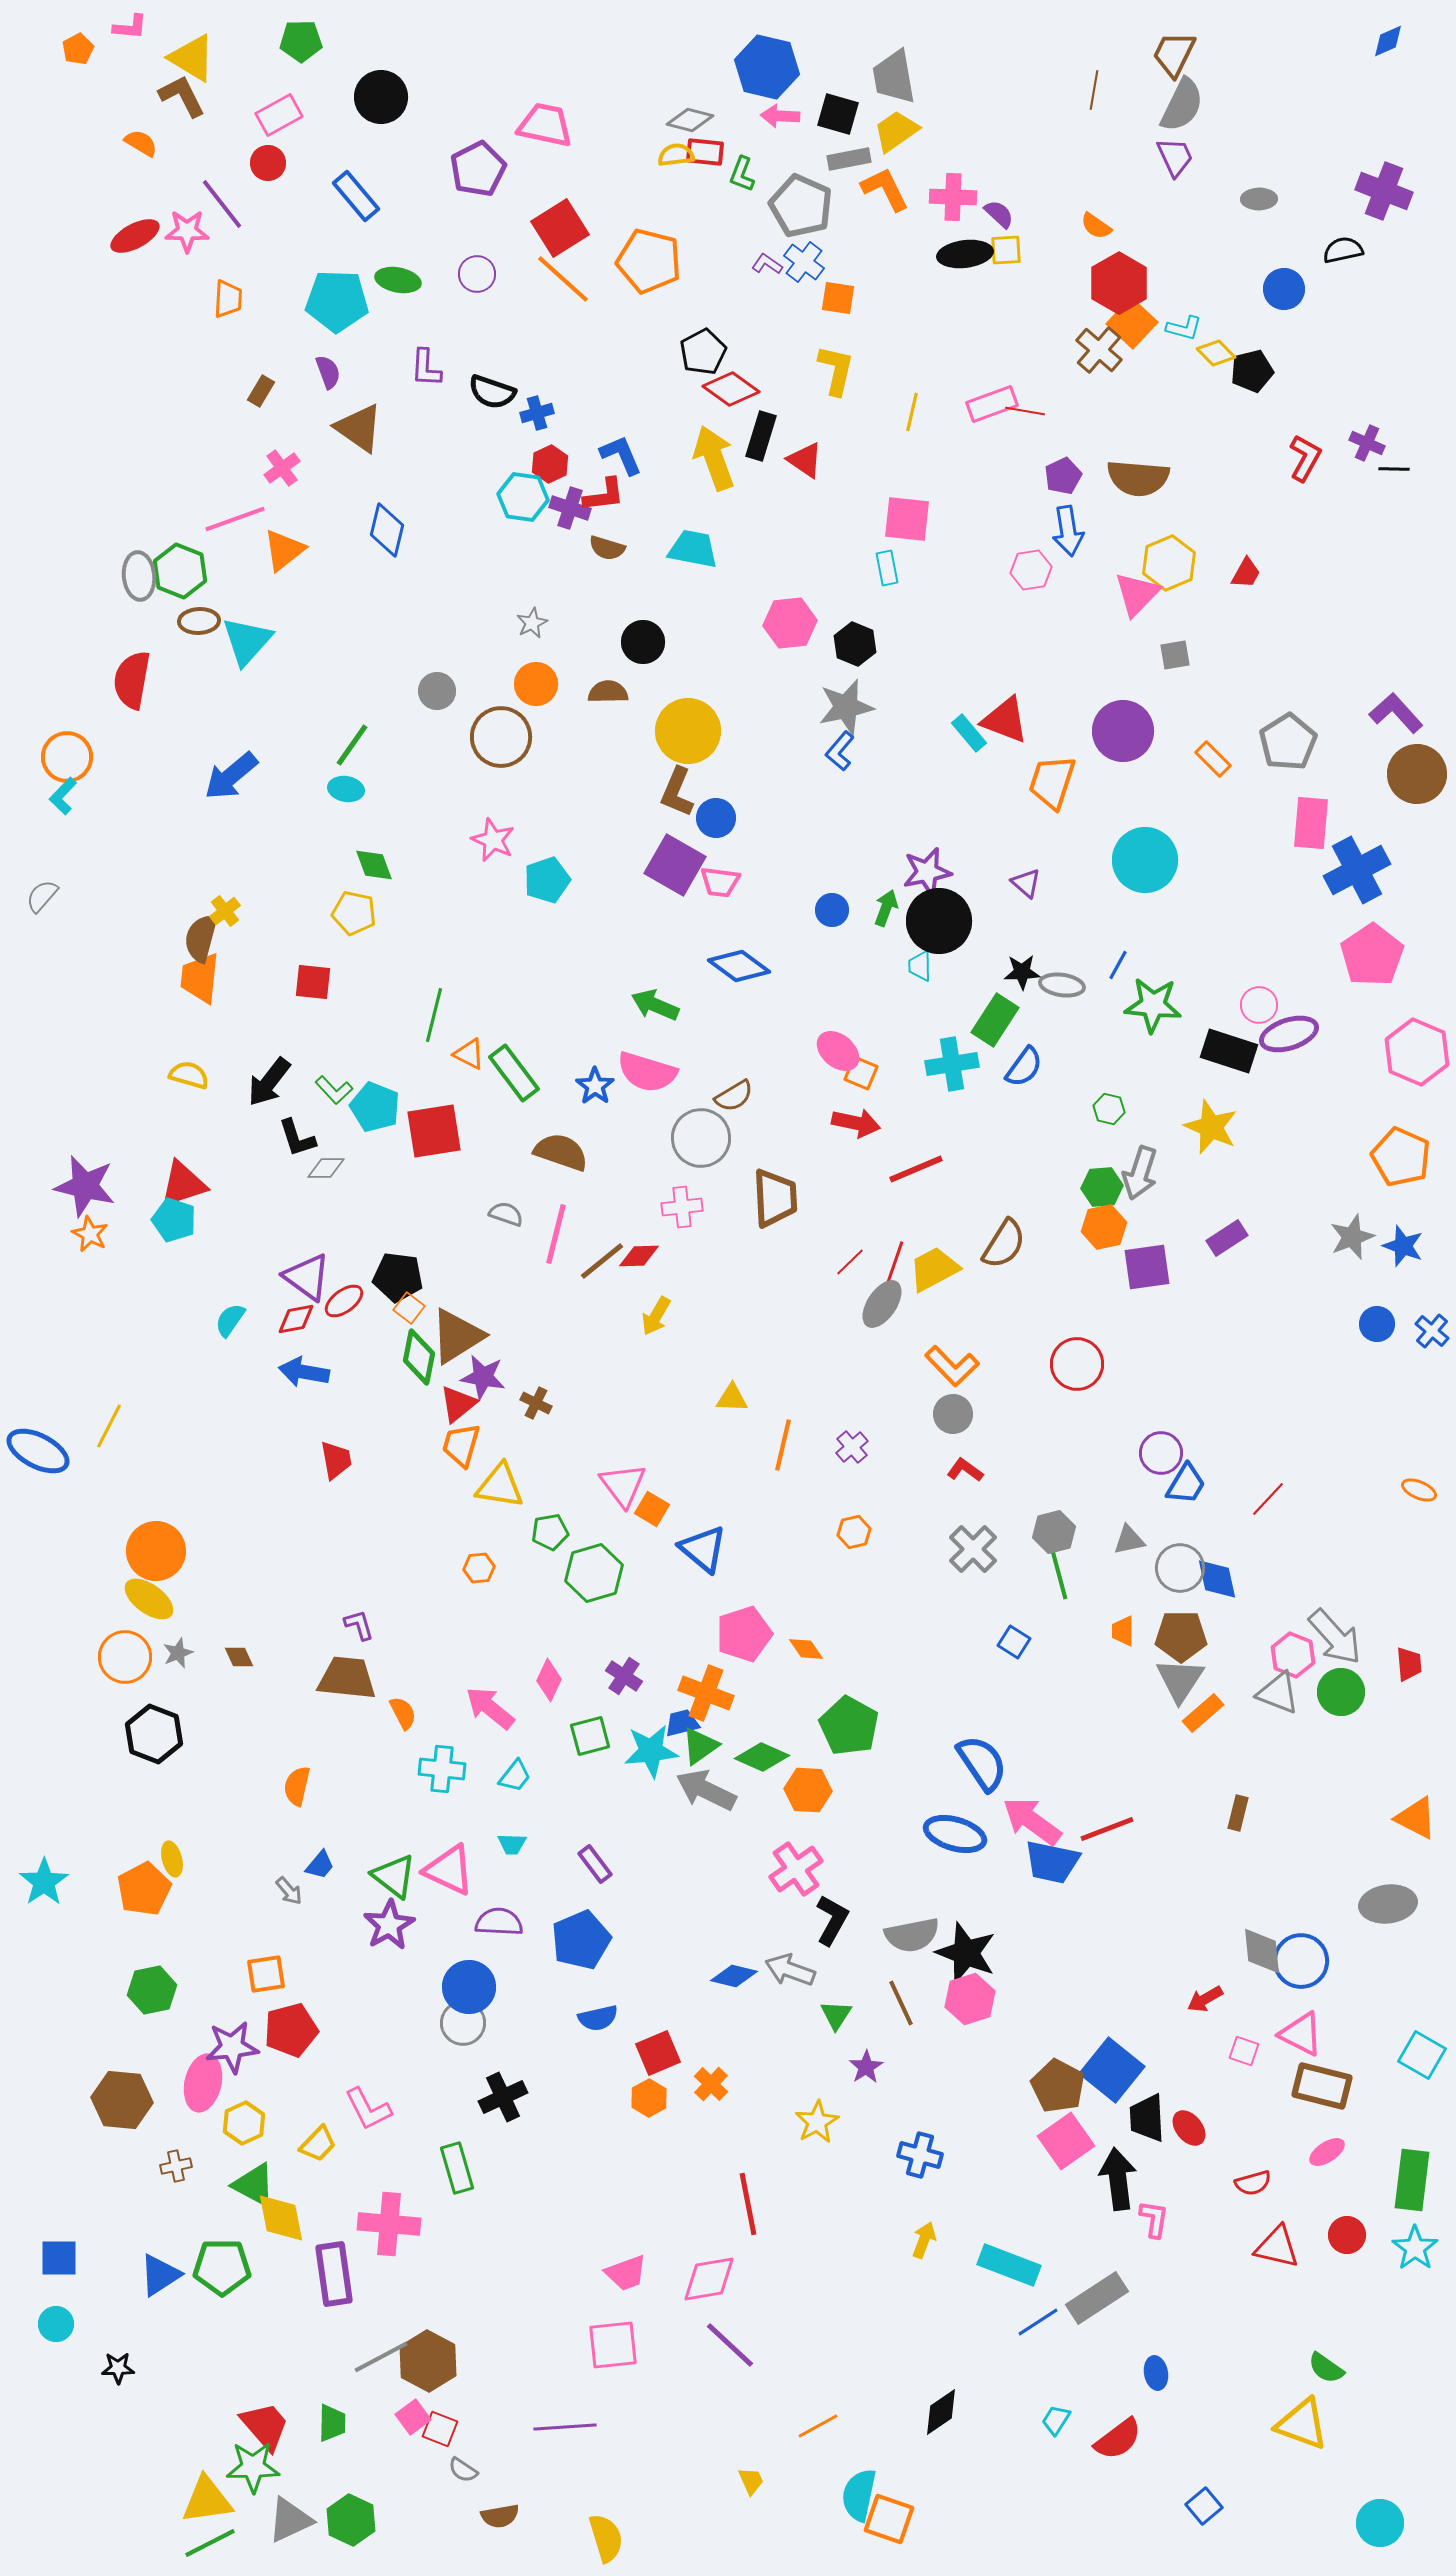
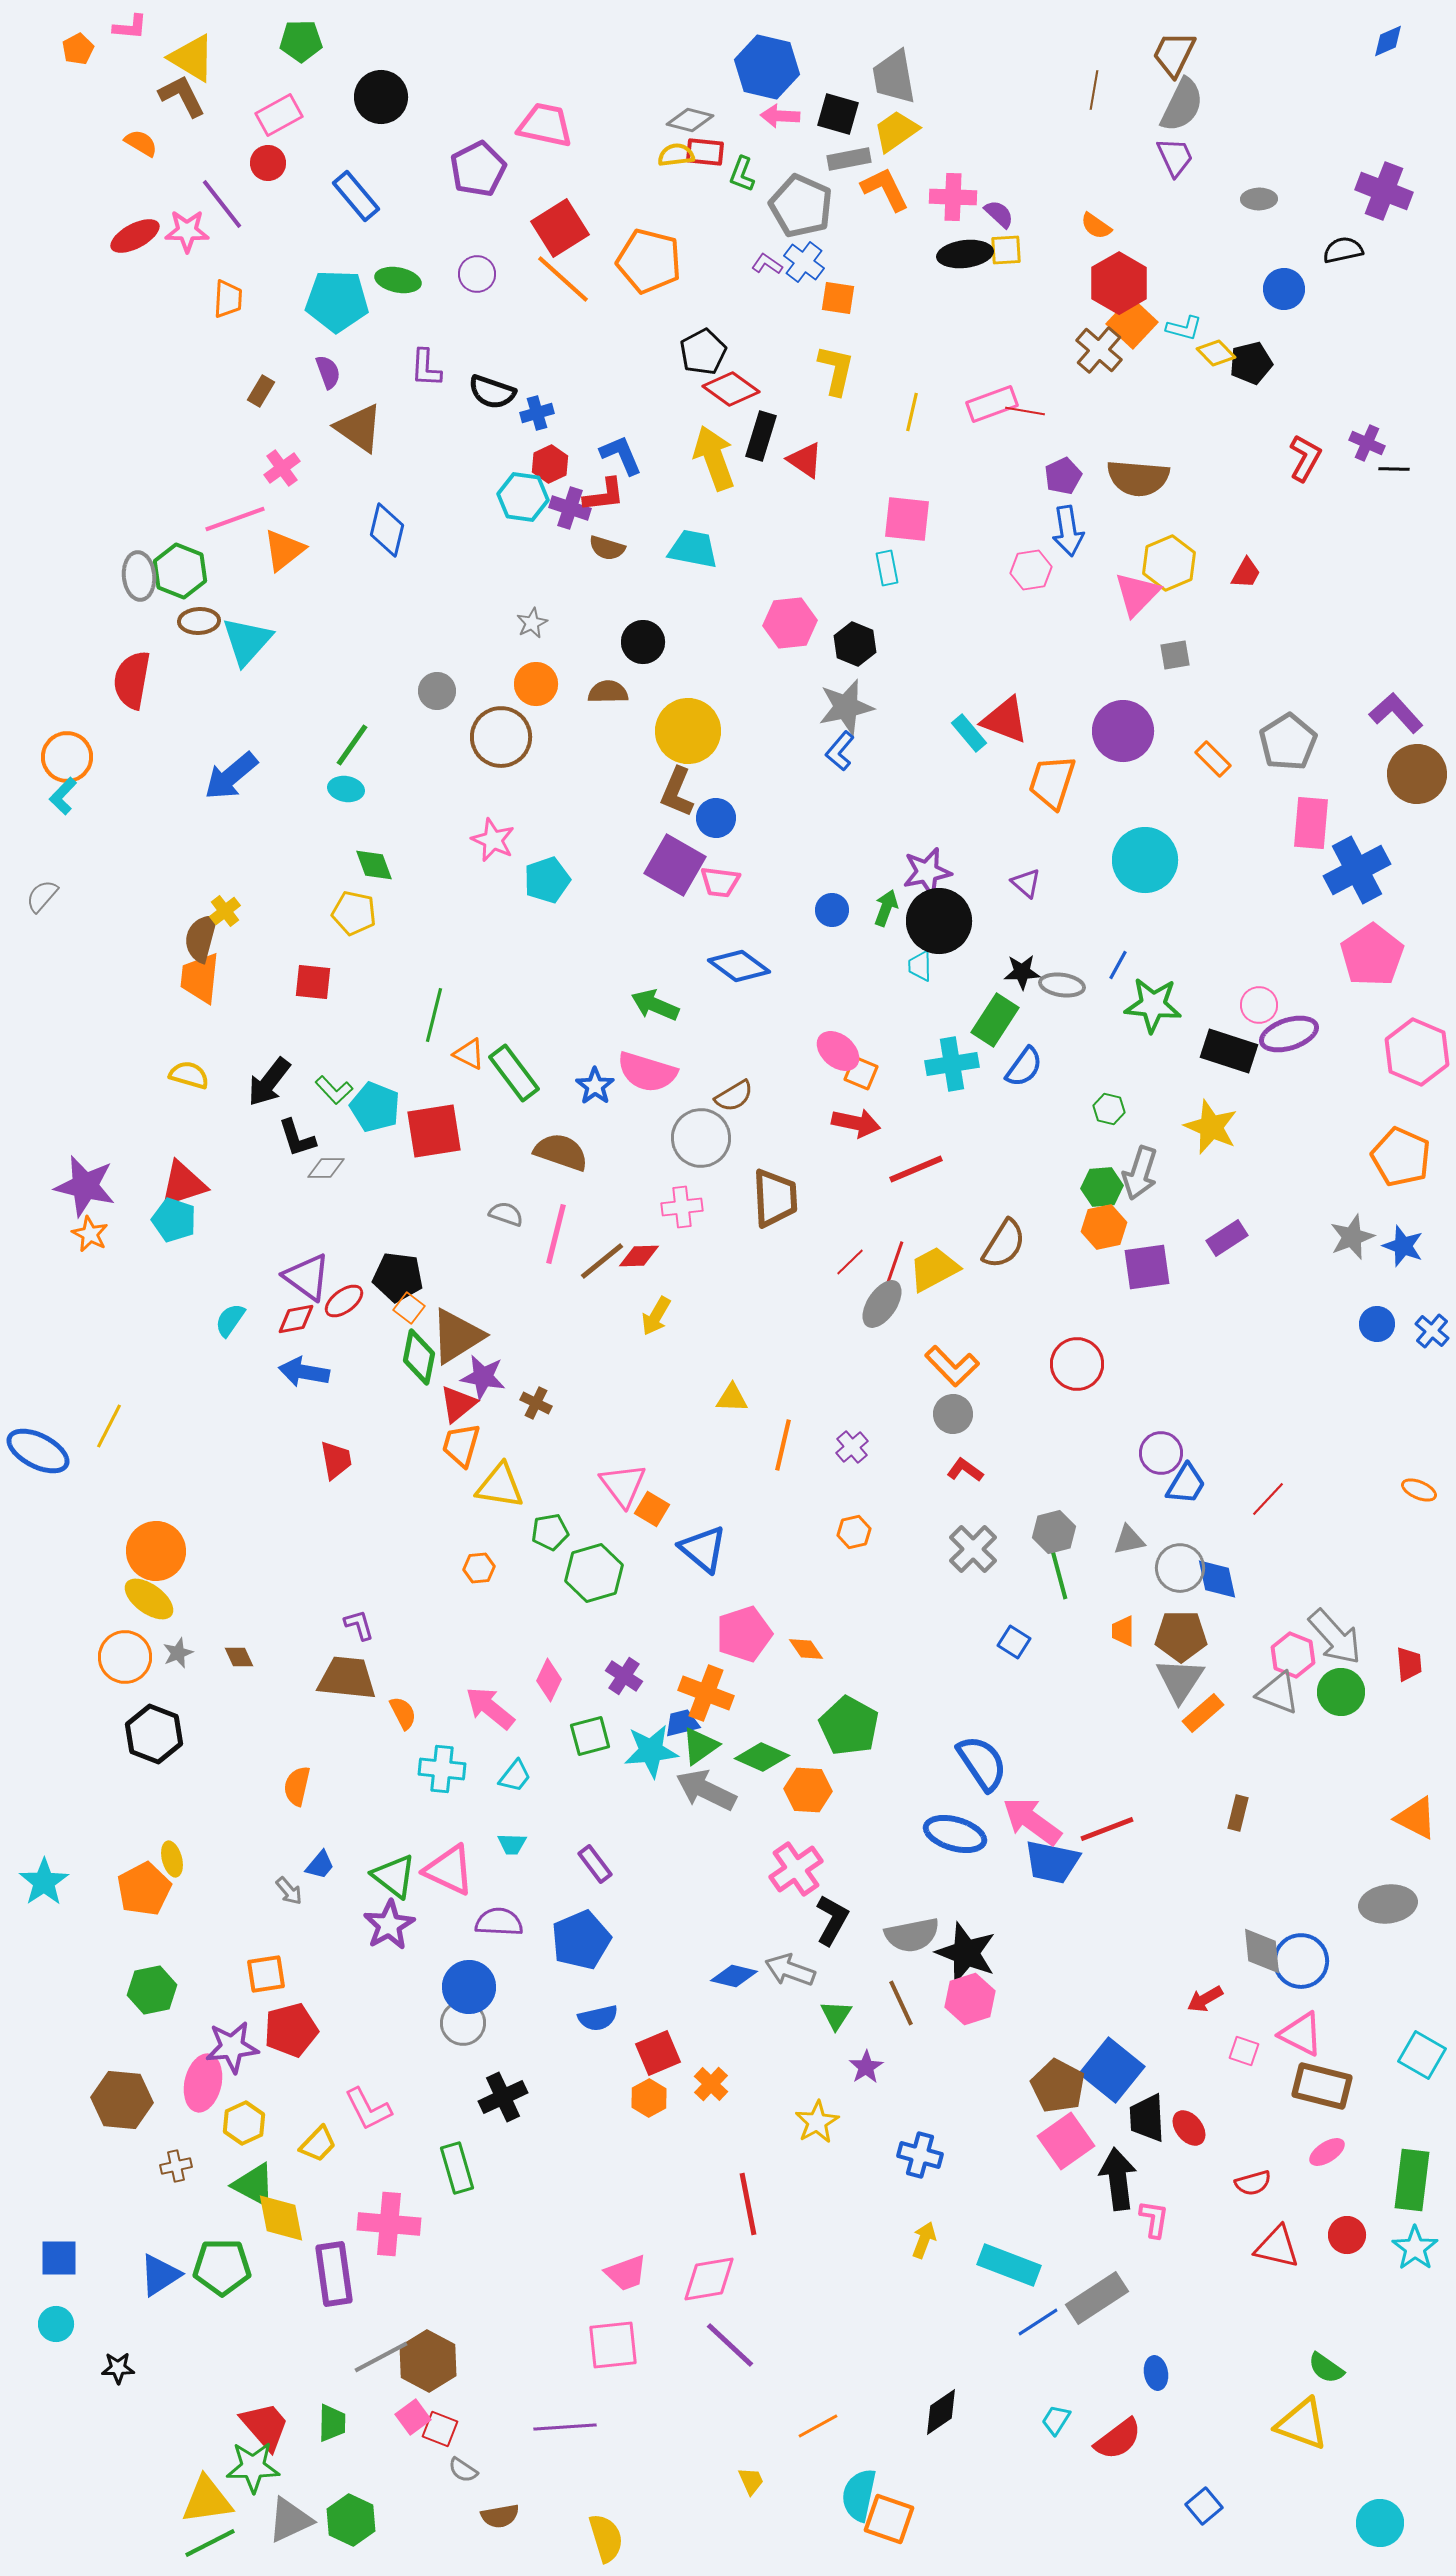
black pentagon at (1252, 371): moved 1 px left, 8 px up
